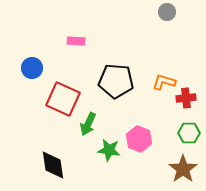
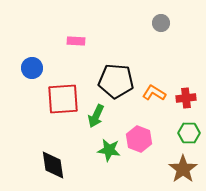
gray circle: moved 6 px left, 11 px down
orange L-shape: moved 10 px left, 11 px down; rotated 15 degrees clockwise
red square: rotated 28 degrees counterclockwise
green arrow: moved 8 px right, 8 px up
